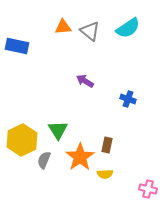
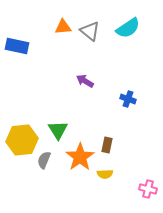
yellow hexagon: rotated 20 degrees clockwise
